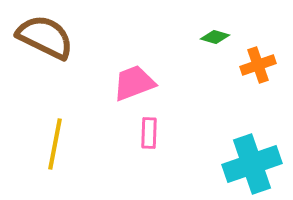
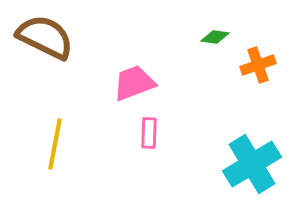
green diamond: rotated 8 degrees counterclockwise
cyan cross: rotated 12 degrees counterclockwise
